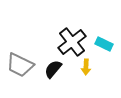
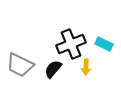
black cross: moved 1 px left, 2 px down; rotated 16 degrees clockwise
